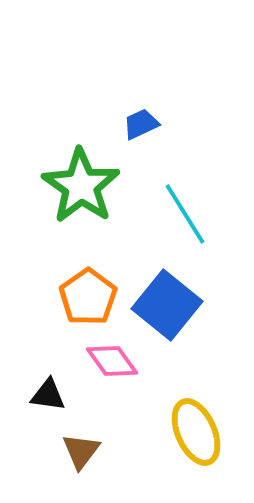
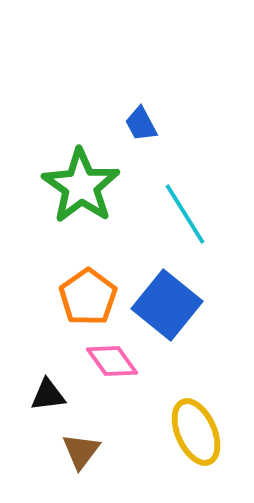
blue trapezoid: rotated 93 degrees counterclockwise
black triangle: rotated 15 degrees counterclockwise
